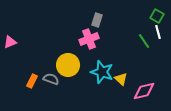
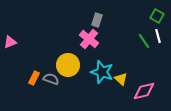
white line: moved 4 px down
pink cross: rotated 30 degrees counterclockwise
orange rectangle: moved 2 px right, 3 px up
